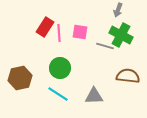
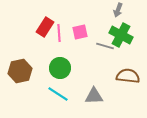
pink square: rotated 21 degrees counterclockwise
brown hexagon: moved 7 px up
